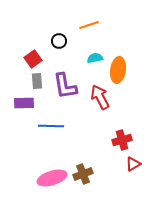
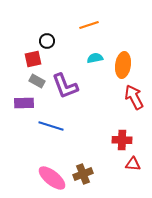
black circle: moved 12 px left
red square: rotated 24 degrees clockwise
orange ellipse: moved 5 px right, 5 px up
gray rectangle: rotated 56 degrees counterclockwise
purple L-shape: rotated 12 degrees counterclockwise
red arrow: moved 34 px right
blue line: rotated 15 degrees clockwise
red cross: rotated 18 degrees clockwise
red triangle: rotated 35 degrees clockwise
pink ellipse: rotated 56 degrees clockwise
